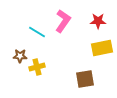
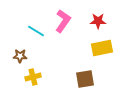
cyan line: moved 1 px left, 1 px up
yellow cross: moved 4 px left, 10 px down
